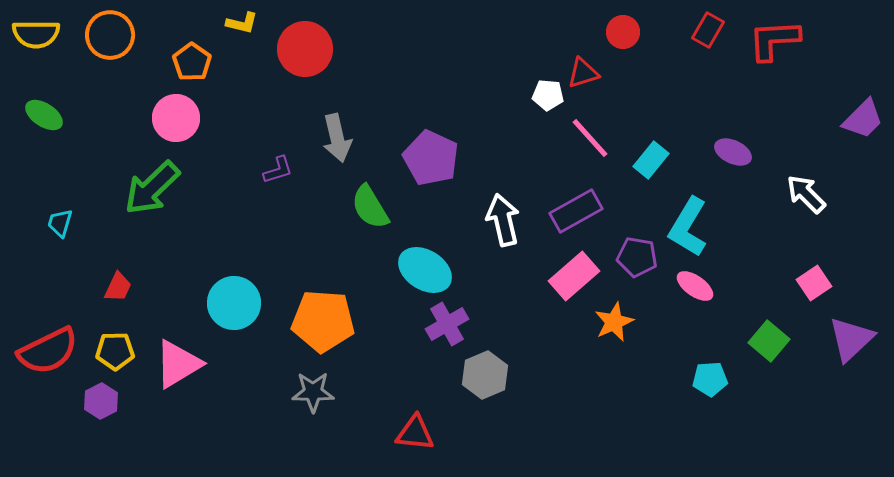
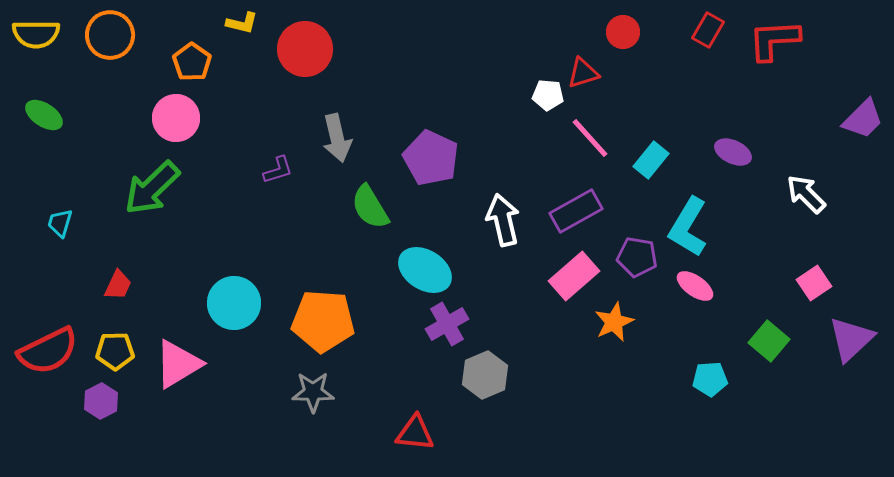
red trapezoid at (118, 287): moved 2 px up
